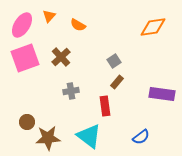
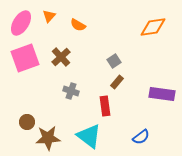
pink ellipse: moved 1 px left, 2 px up
gray cross: rotated 28 degrees clockwise
